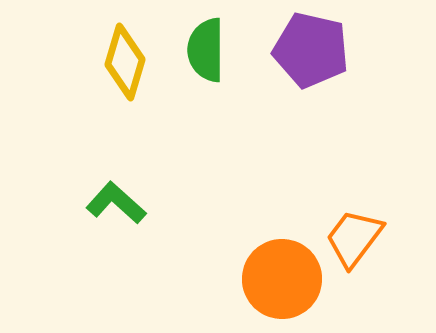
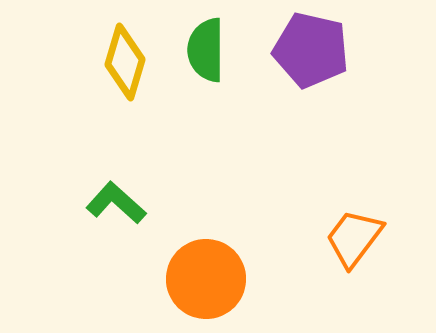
orange circle: moved 76 px left
